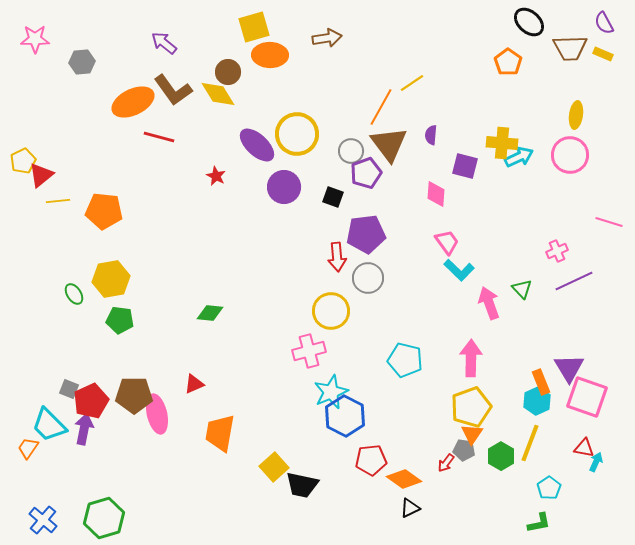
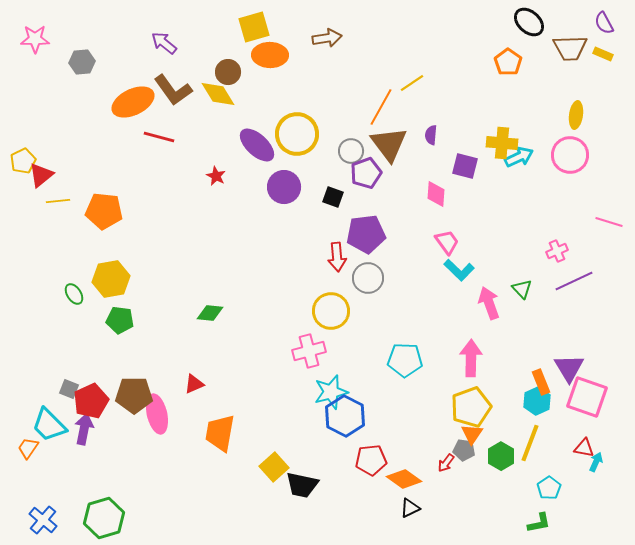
cyan pentagon at (405, 360): rotated 12 degrees counterclockwise
cyan star at (331, 392): rotated 8 degrees clockwise
